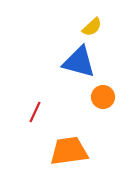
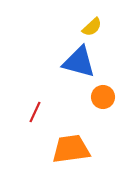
orange trapezoid: moved 2 px right, 2 px up
